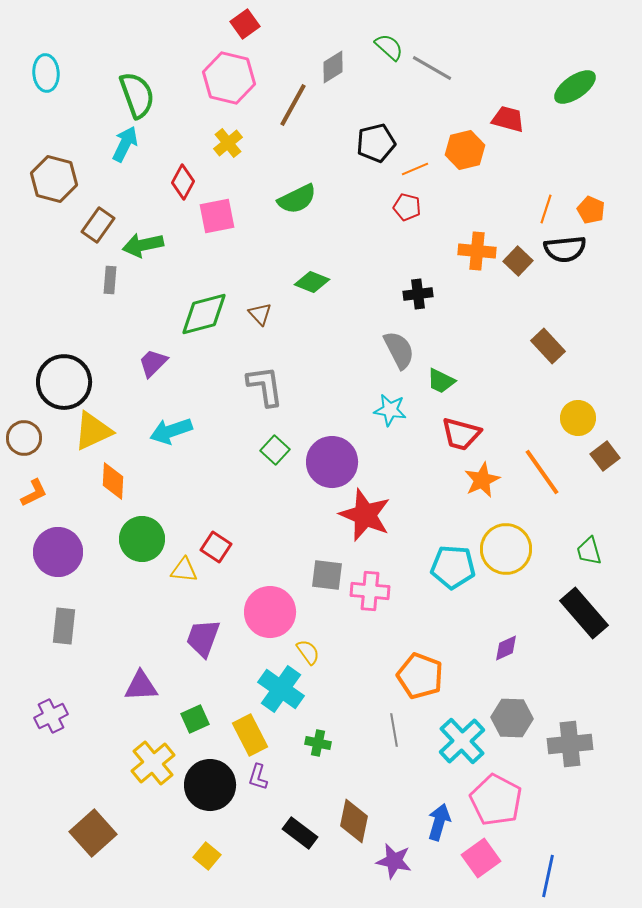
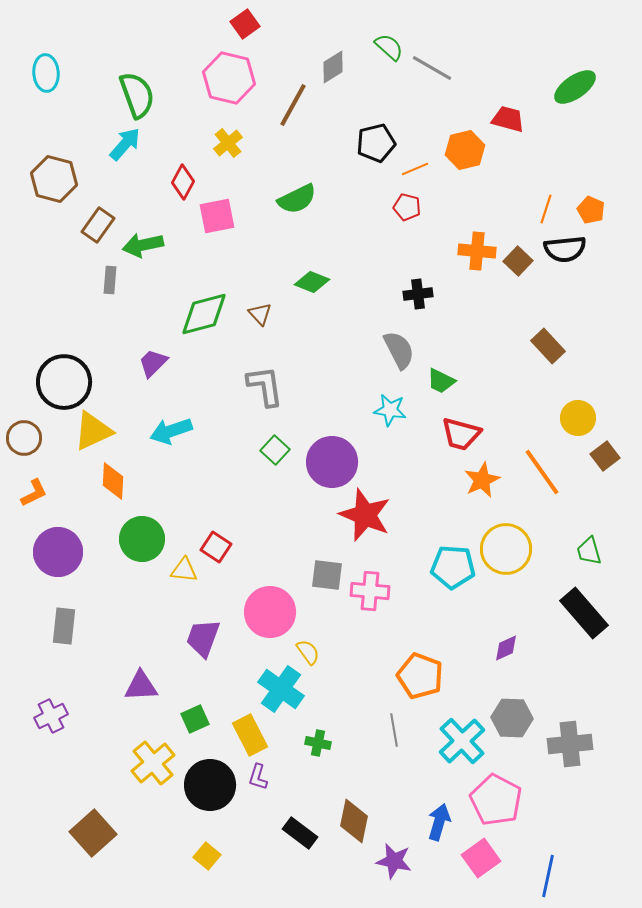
cyan arrow at (125, 144): rotated 15 degrees clockwise
